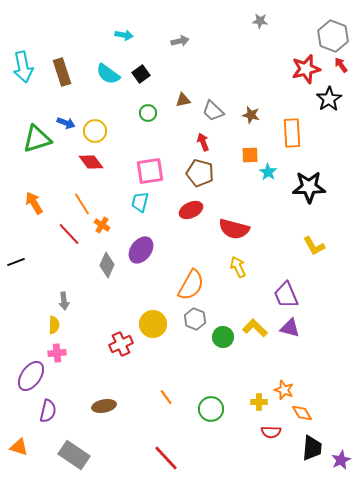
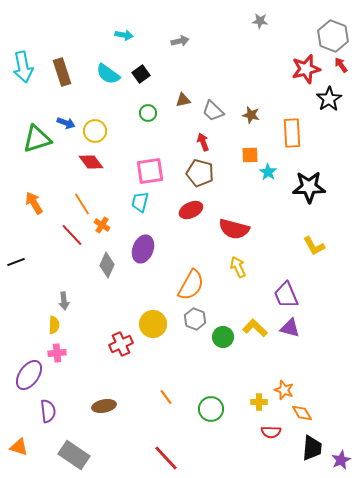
red line at (69, 234): moved 3 px right, 1 px down
purple ellipse at (141, 250): moved 2 px right, 1 px up; rotated 16 degrees counterclockwise
purple ellipse at (31, 376): moved 2 px left, 1 px up
purple semicircle at (48, 411): rotated 20 degrees counterclockwise
